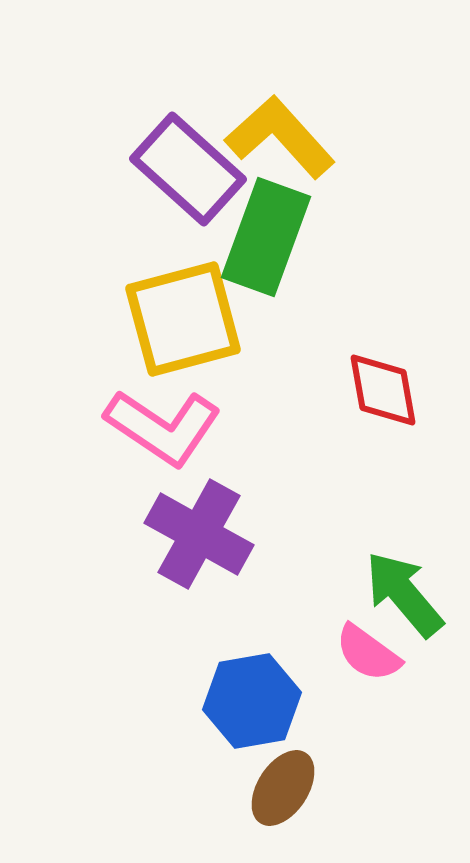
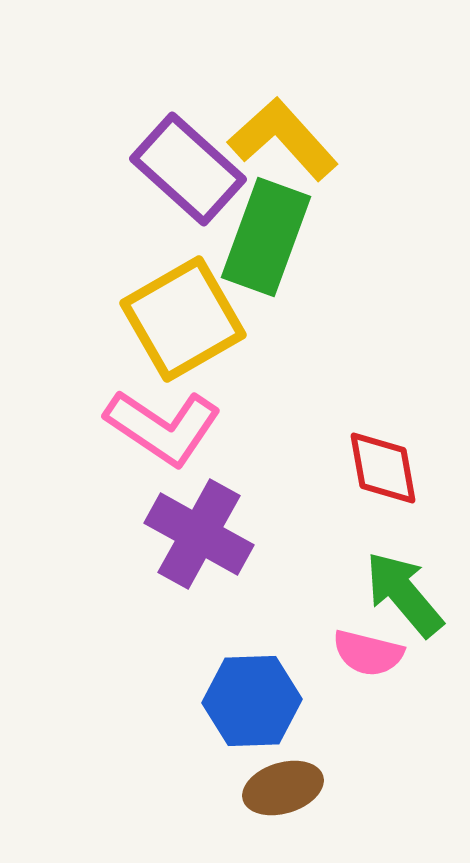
yellow L-shape: moved 3 px right, 2 px down
yellow square: rotated 15 degrees counterclockwise
red diamond: moved 78 px down
pink semicircle: rotated 22 degrees counterclockwise
blue hexagon: rotated 8 degrees clockwise
brown ellipse: rotated 40 degrees clockwise
